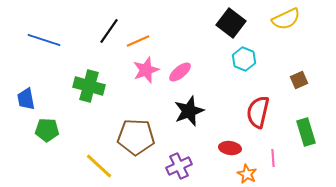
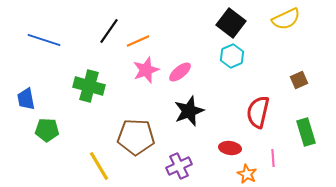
cyan hexagon: moved 12 px left, 3 px up; rotated 15 degrees clockwise
yellow line: rotated 16 degrees clockwise
